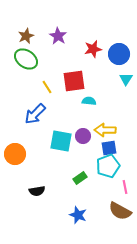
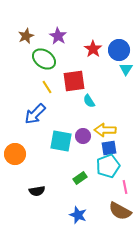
red star: rotated 24 degrees counterclockwise
blue circle: moved 4 px up
green ellipse: moved 18 px right
cyan triangle: moved 10 px up
cyan semicircle: rotated 128 degrees counterclockwise
